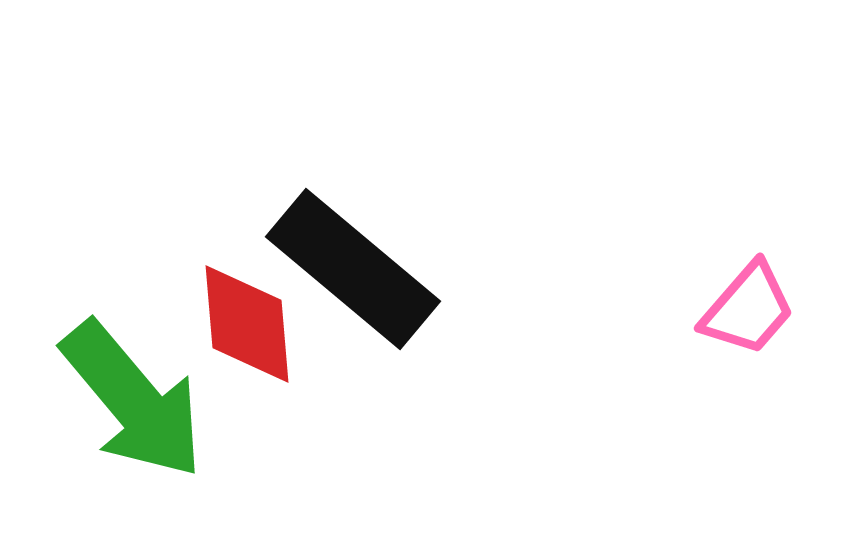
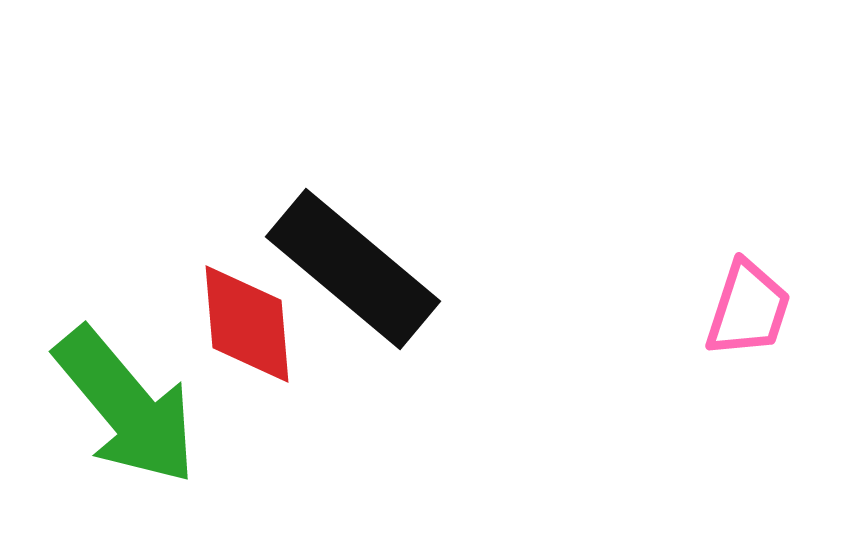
pink trapezoid: rotated 23 degrees counterclockwise
green arrow: moved 7 px left, 6 px down
